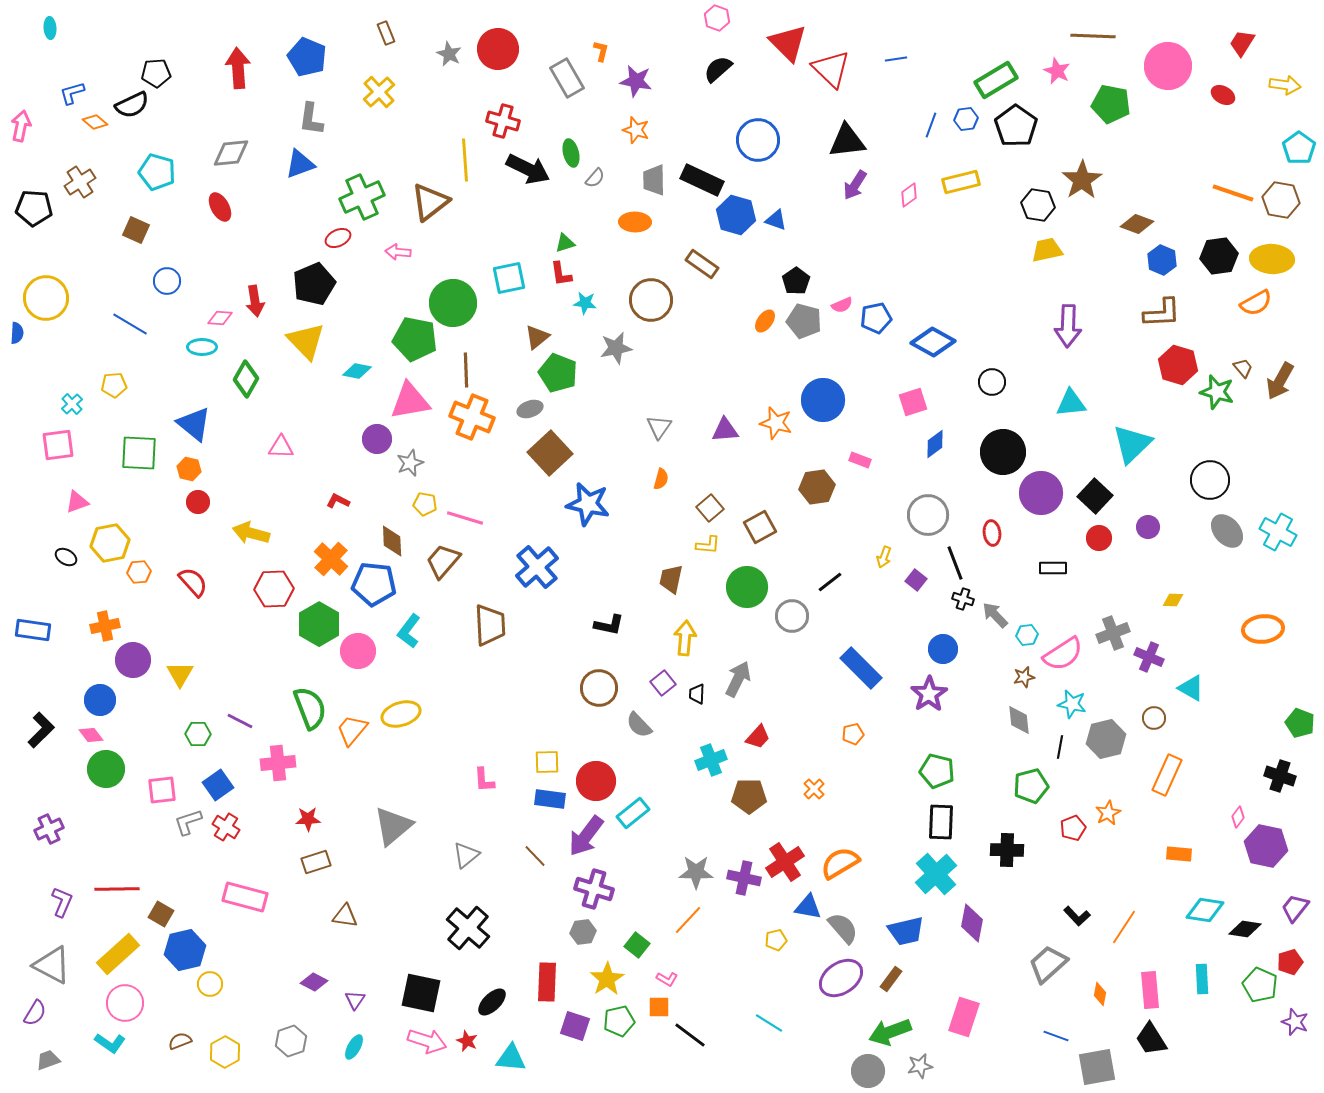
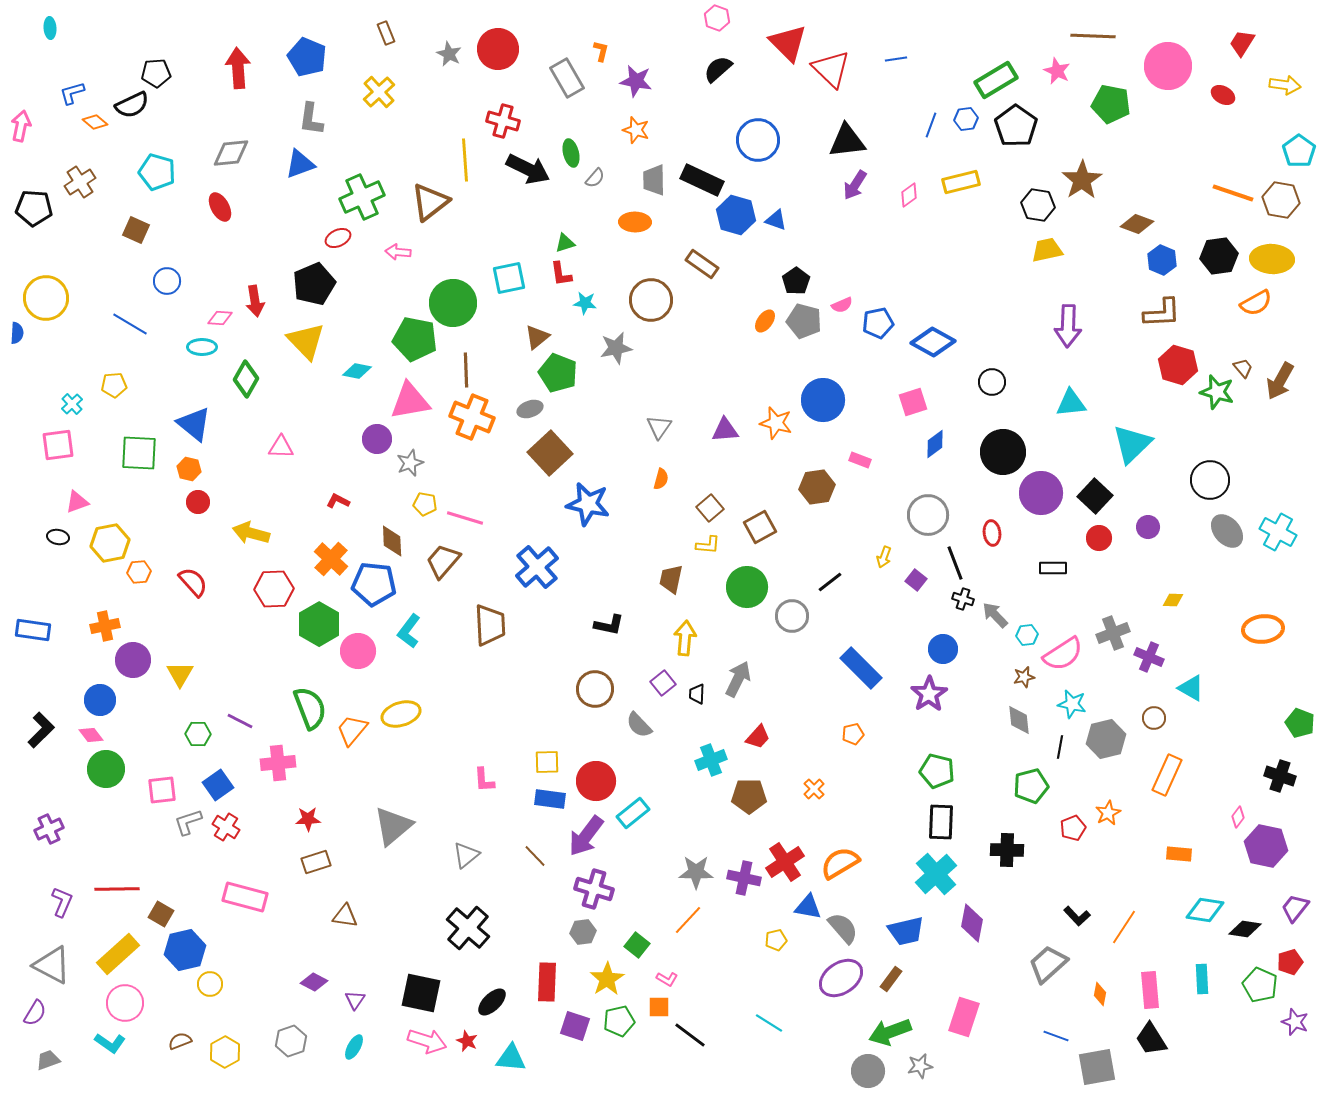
cyan pentagon at (1299, 148): moved 3 px down
blue pentagon at (876, 318): moved 2 px right, 5 px down
black ellipse at (66, 557): moved 8 px left, 20 px up; rotated 20 degrees counterclockwise
brown circle at (599, 688): moved 4 px left, 1 px down
